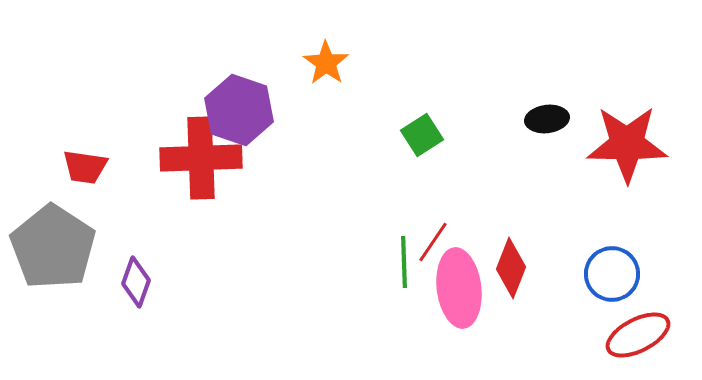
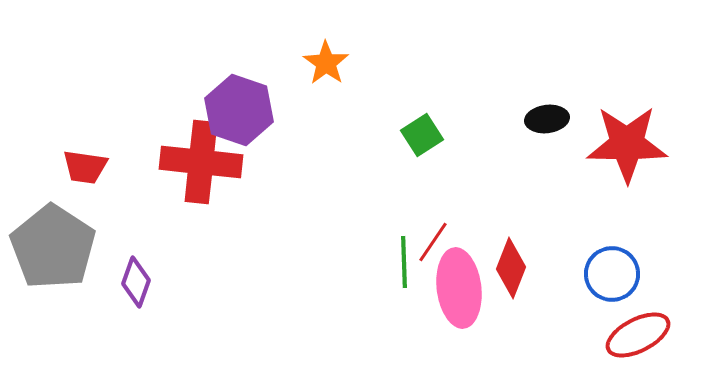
red cross: moved 4 px down; rotated 8 degrees clockwise
